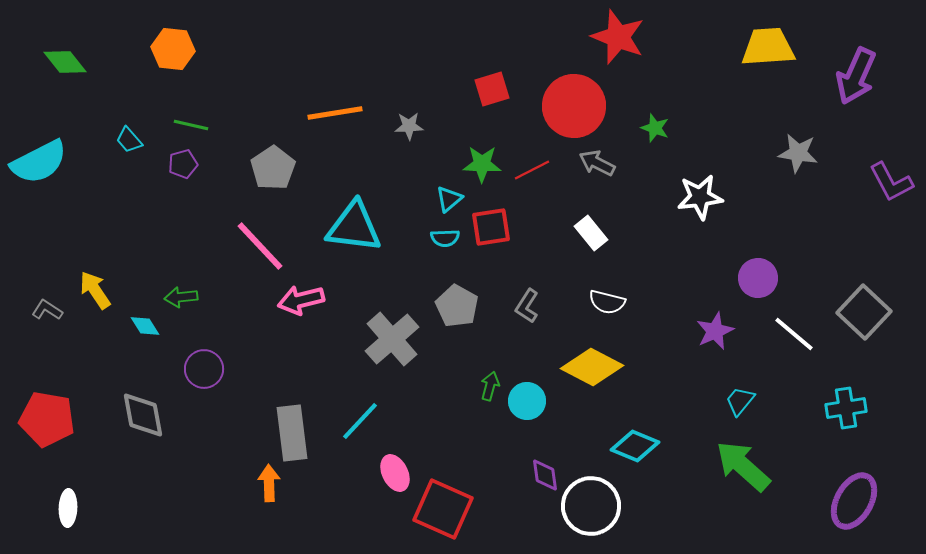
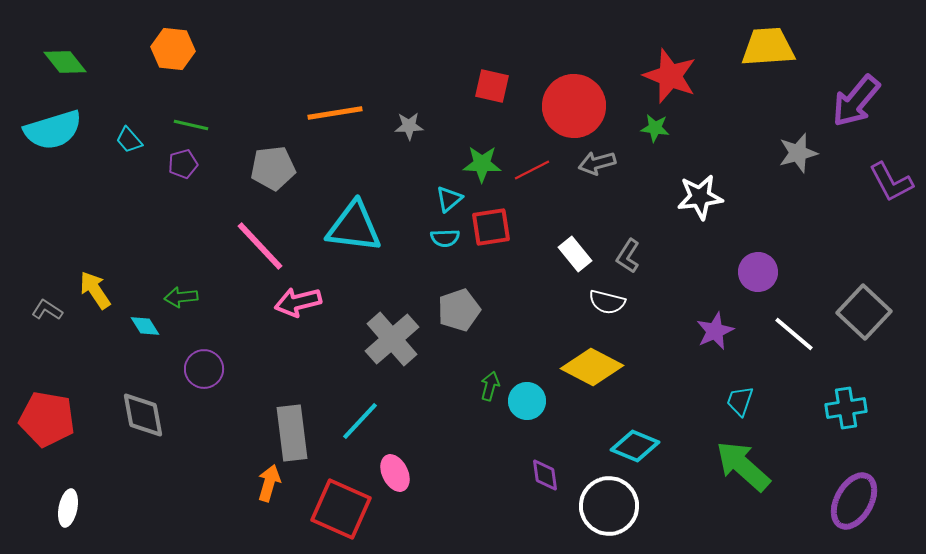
red star at (618, 37): moved 52 px right, 39 px down
purple arrow at (856, 76): moved 25 px down; rotated 16 degrees clockwise
red square at (492, 89): moved 3 px up; rotated 30 degrees clockwise
green star at (655, 128): rotated 12 degrees counterclockwise
gray star at (798, 153): rotated 24 degrees counterclockwise
cyan semicircle at (39, 162): moved 14 px right, 32 px up; rotated 10 degrees clockwise
gray arrow at (597, 163): rotated 42 degrees counterclockwise
gray pentagon at (273, 168): rotated 27 degrees clockwise
white rectangle at (591, 233): moved 16 px left, 21 px down
purple circle at (758, 278): moved 6 px up
pink arrow at (301, 300): moved 3 px left, 2 px down
gray pentagon at (457, 306): moved 2 px right, 4 px down; rotated 24 degrees clockwise
gray L-shape at (527, 306): moved 101 px right, 50 px up
cyan trapezoid at (740, 401): rotated 20 degrees counterclockwise
orange arrow at (269, 483): rotated 18 degrees clockwise
white circle at (591, 506): moved 18 px right
white ellipse at (68, 508): rotated 9 degrees clockwise
red square at (443, 509): moved 102 px left
